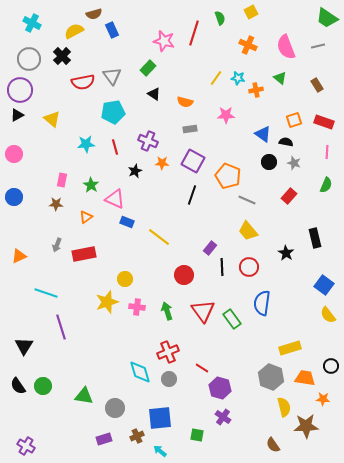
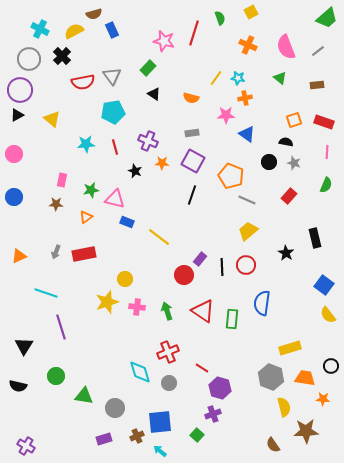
green trapezoid at (327, 18): rotated 75 degrees counterclockwise
cyan cross at (32, 23): moved 8 px right, 6 px down
gray line at (318, 46): moved 5 px down; rotated 24 degrees counterclockwise
brown rectangle at (317, 85): rotated 64 degrees counterclockwise
orange cross at (256, 90): moved 11 px left, 8 px down
orange semicircle at (185, 102): moved 6 px right, 4 px up
gray rectangle at (190, 129): moved 2 px right, 4 px down
blue triangle at (263, 134): moved 16 px left
black star at (135, 171): rotated 24 degrees counterclockwise
orange pentagon at (228, 176): moved 3 px right
green star at (91, 185): moved 5 px down; rotated 28 degrees clockwise
pink triangle at (115, 199): rotated 10 degrees counterclockwise
yellow trapezoid at (248, 231): rotated 90 degrees clockwise
gray arrow at (57, 245): moved 1 px left, 7 px down
purple rectangle at (210, 248): moved 10 px left, 11 px down
red circle at (249, 267): moved 3 px left, 2 px up
red triangle at (203, 311): rotated 20 degrees counterclockwise
green rectangle at (232, 319): rotated 42 degrees clockwise
gray circle at (169, 379): moved 4 px down
black semicircle at (18, 386): rotated 42 degrees counterclockwise
green circle at (43, 386): moved 13 px right, 10 px up
purple cross at (223, 417): moved 10 px left, 3 px up; rotated 35 degrees clockwise
blue square at (160, 418): moved 4 px down
brown star at (306, 426): moved 5 px down
green square at (197, 435): rotated 32 degrees clockwise
